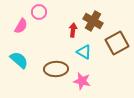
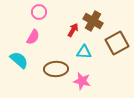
pink semicircle: moved 12 px right, 11 px down
red arrow: rotated 24 degrees clockwise
cyan triangle: rotated 28 degrees counterclockwise
